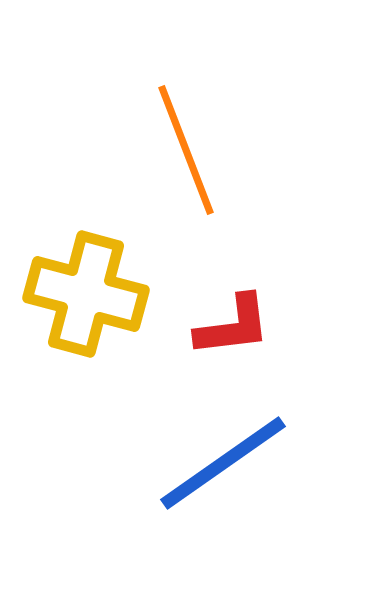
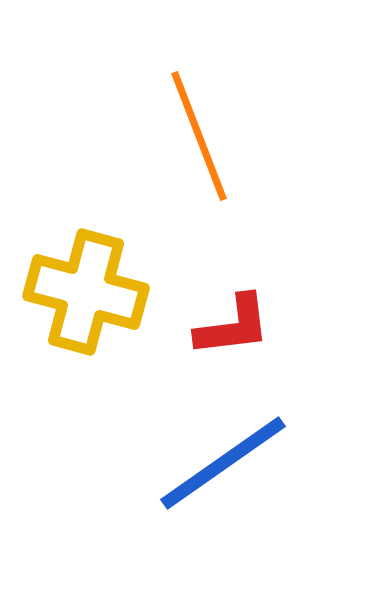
orange line: moved 13 px right, 14 px up
yellow cross: moved 2 px up
